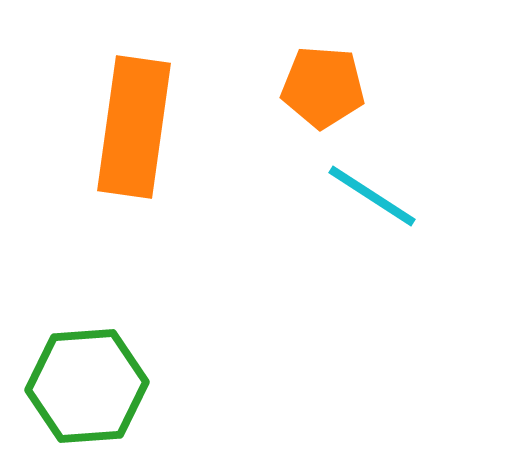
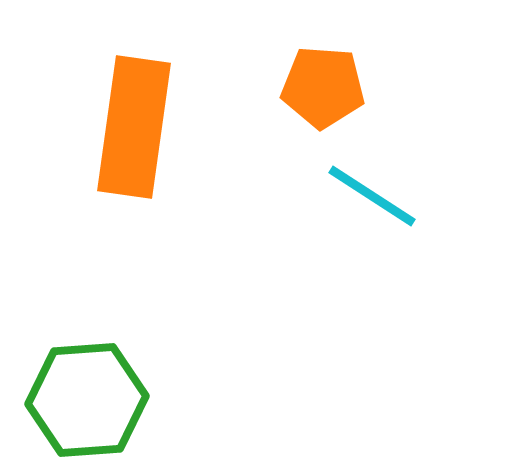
green hexagon: moved 14 px down
